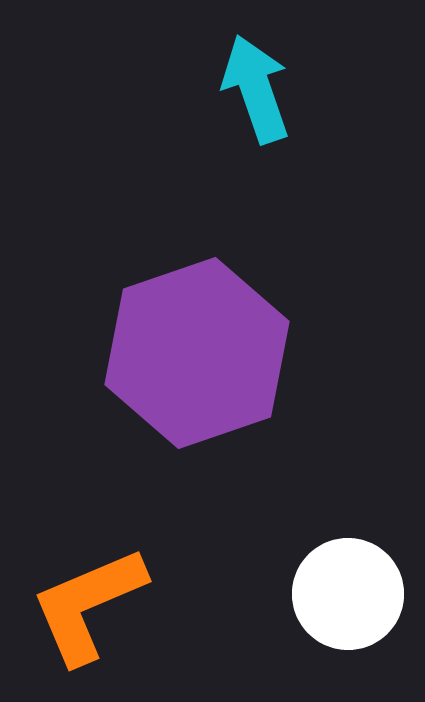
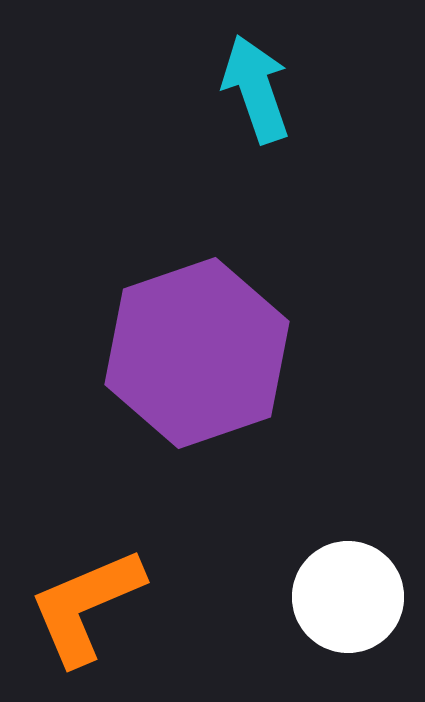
white circle: moved 3 px down
orange L-shape: moved 2 px left, 1 px down
